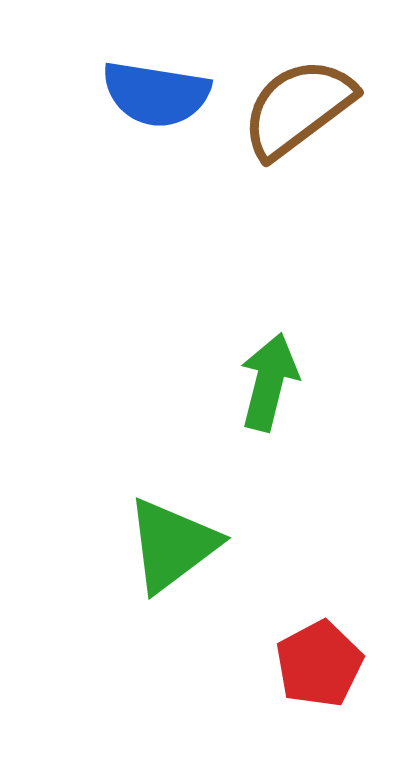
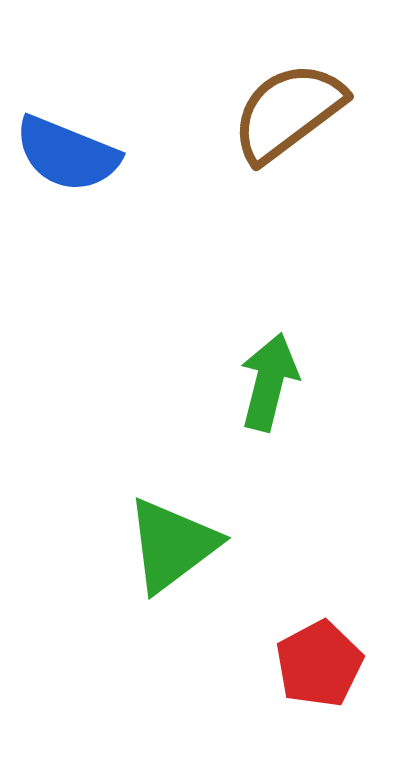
blue semicircle: moved 89 px left, 60 px down; rotated 13 degrees clockwise
brown semicircle: moved 10 px left, 4 px down
